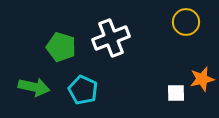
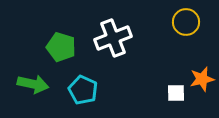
white cross: moved 2 px right
green arrow: moved 1 px left, 3 px up
